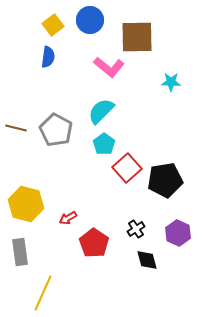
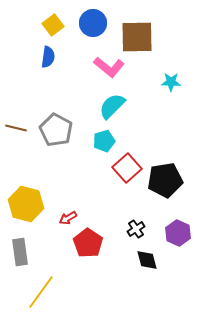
blue circle: moved 3 px right, 3 px down
cyan semicircle: moved 11 px right, 5 px up
cyan pentagon: moved 3 px up; rotated 20 degrees clockwise
red pentagon: moved 6 px left
yellow line: moved 2 px left, 1 px up; rotated 12 degrees clockwise
